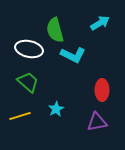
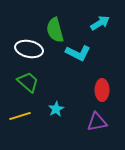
cyan L-shape: moved 5 px right, 2 px up
